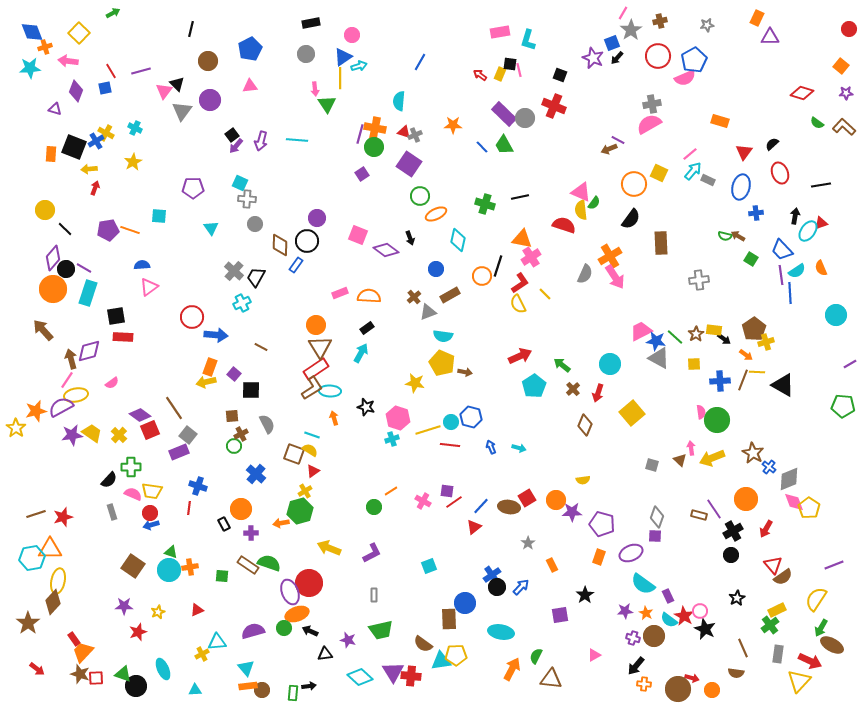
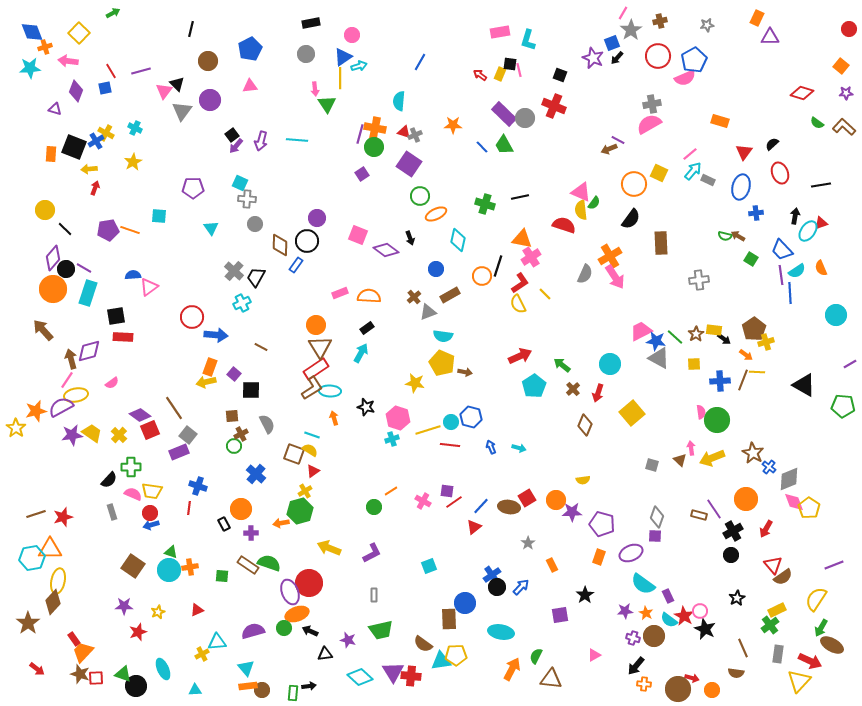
blue semicircle at (142, 265): moved 9 px left, 10 px down
black triangle at (783, 385): moved 21 px right
